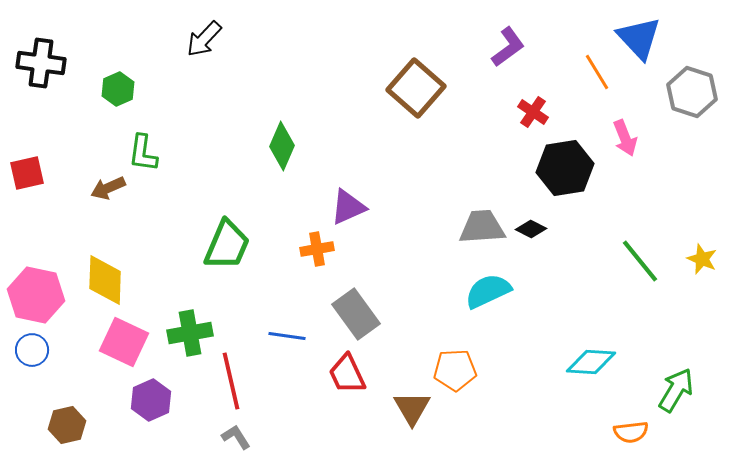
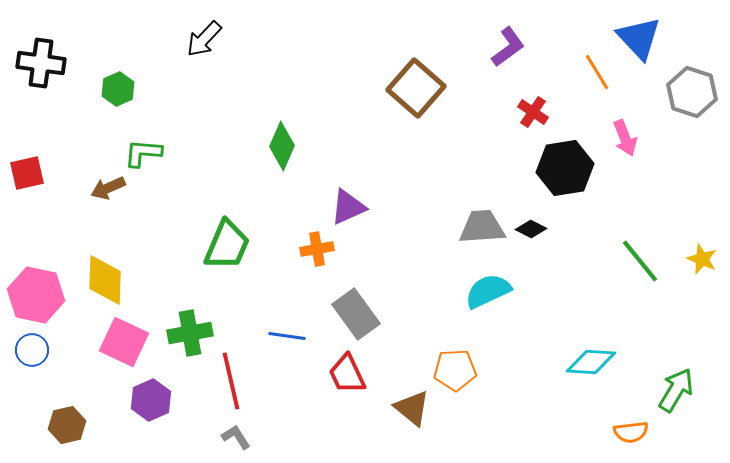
green L-shape: rotated 87 degrees clockwise
brown triangle: rotated 21 degrees counterclockwise
